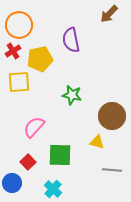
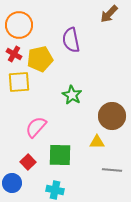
red cross: moved 1 px right, 3 px down; rotated 28 degrees counterclockwise
green star: rotated 18 degrees clockwise
pink semicircle: moved 2 px right
yellow triangle: rotated 14 degrees counterclockwise
cyan cross: moved 2 px right, 1 px down; rotated 30 degrees counterclockwise
